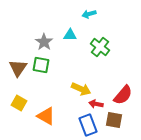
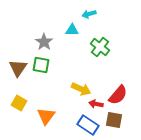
cyan triangle: moved 2 px right, 5 px up
red semicircle: moved 5 px left
orange triangle: rotated 36 degrees clockwise
blue rectangle: rotated 35 degrees counterclockwise
